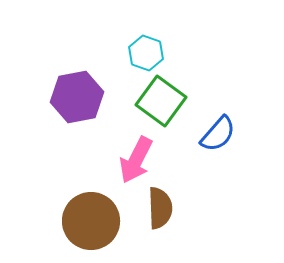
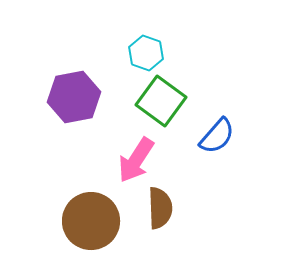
purple hexagon: moved 3 px left
blue semicircle: moved 1 px left, 2 px down
pink arrow: rotated 6 degrees clockwise
